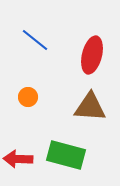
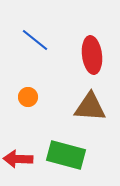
red ellipse: rotated 21 degrees counterclockwise
